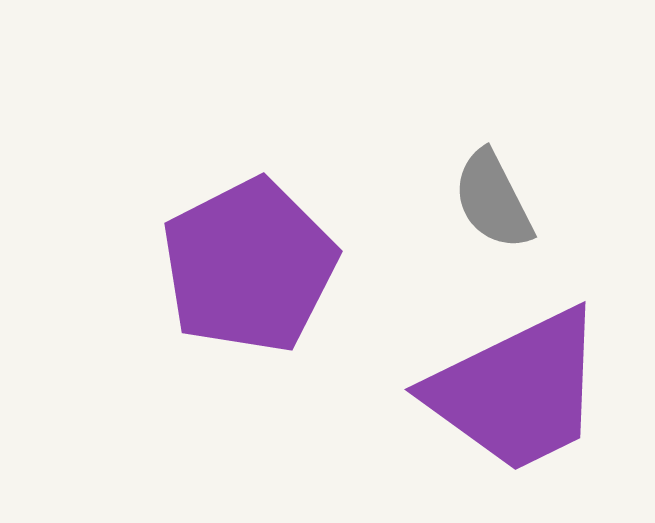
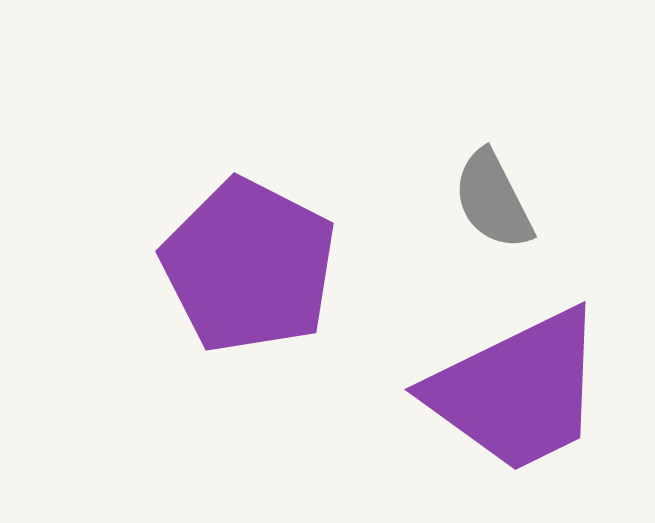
purple pentagon: rotated 18 degrees counterclockwise
